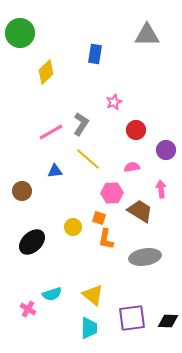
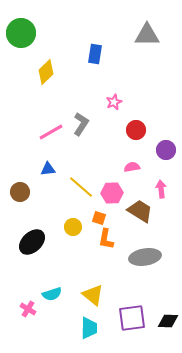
green circle: moved 1 px right
yellow line: moved 7 px left, 28 px down
blue triangle: moved 7 px left, 2 px up
brown circle: moved 2 px left, 1 px down
